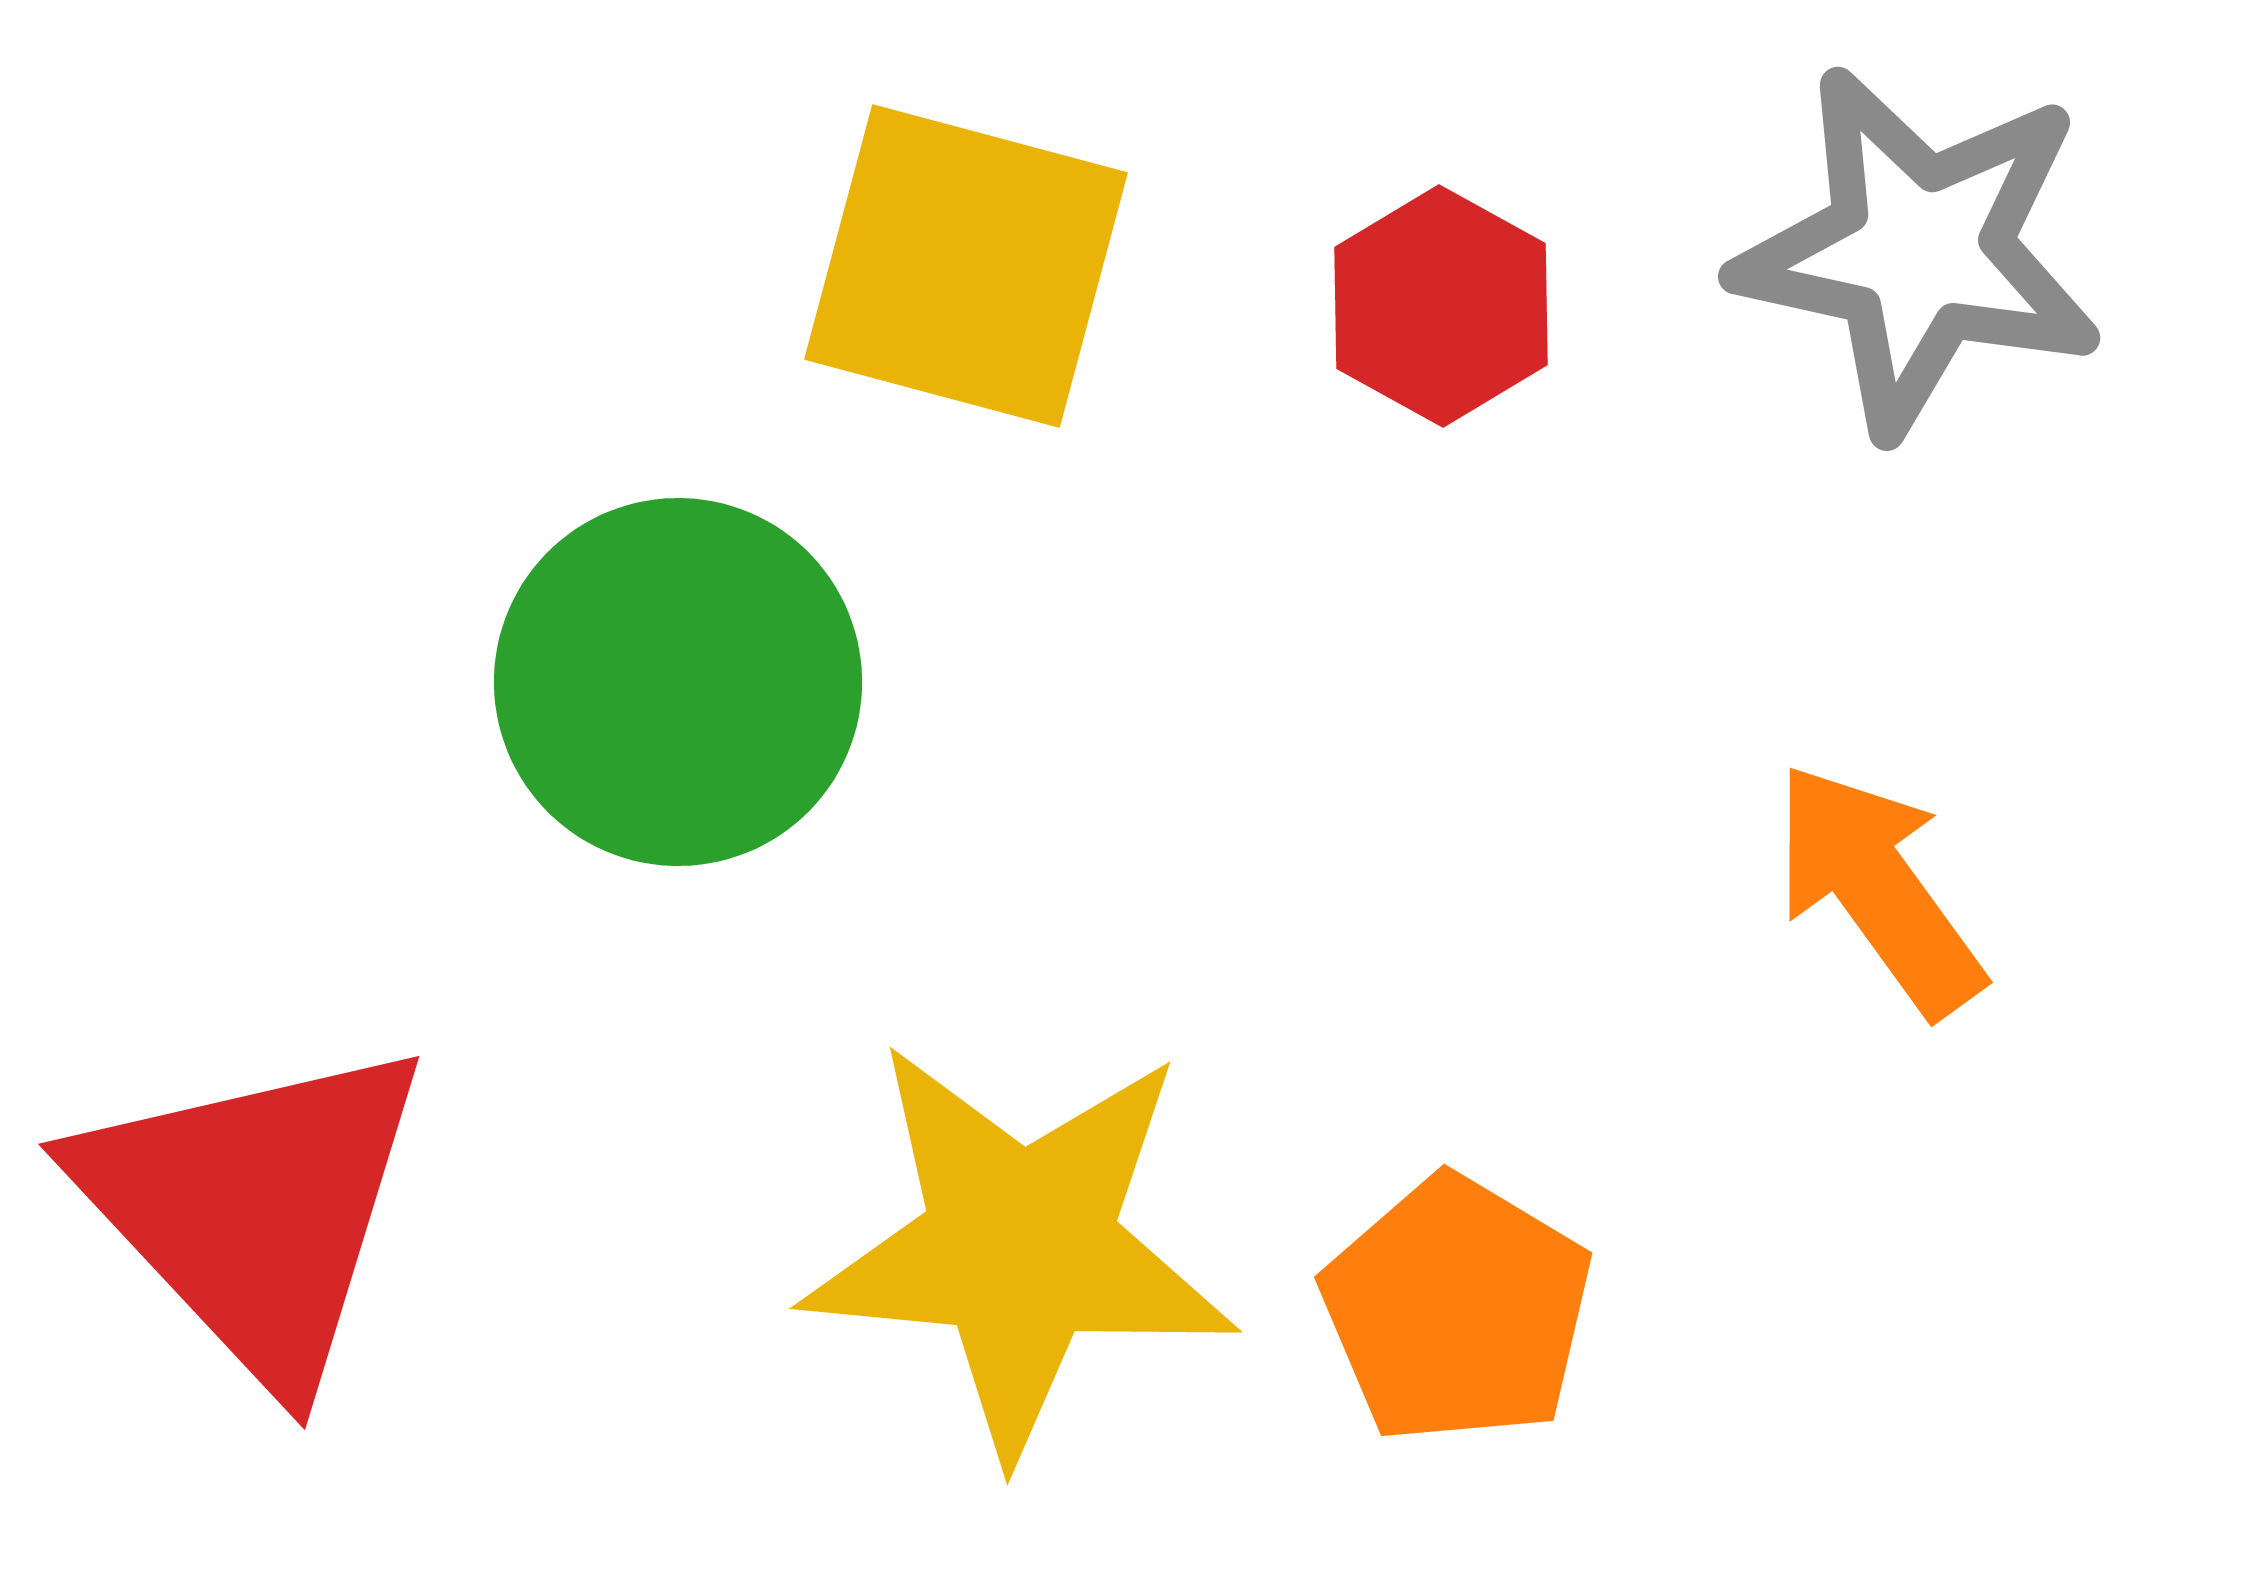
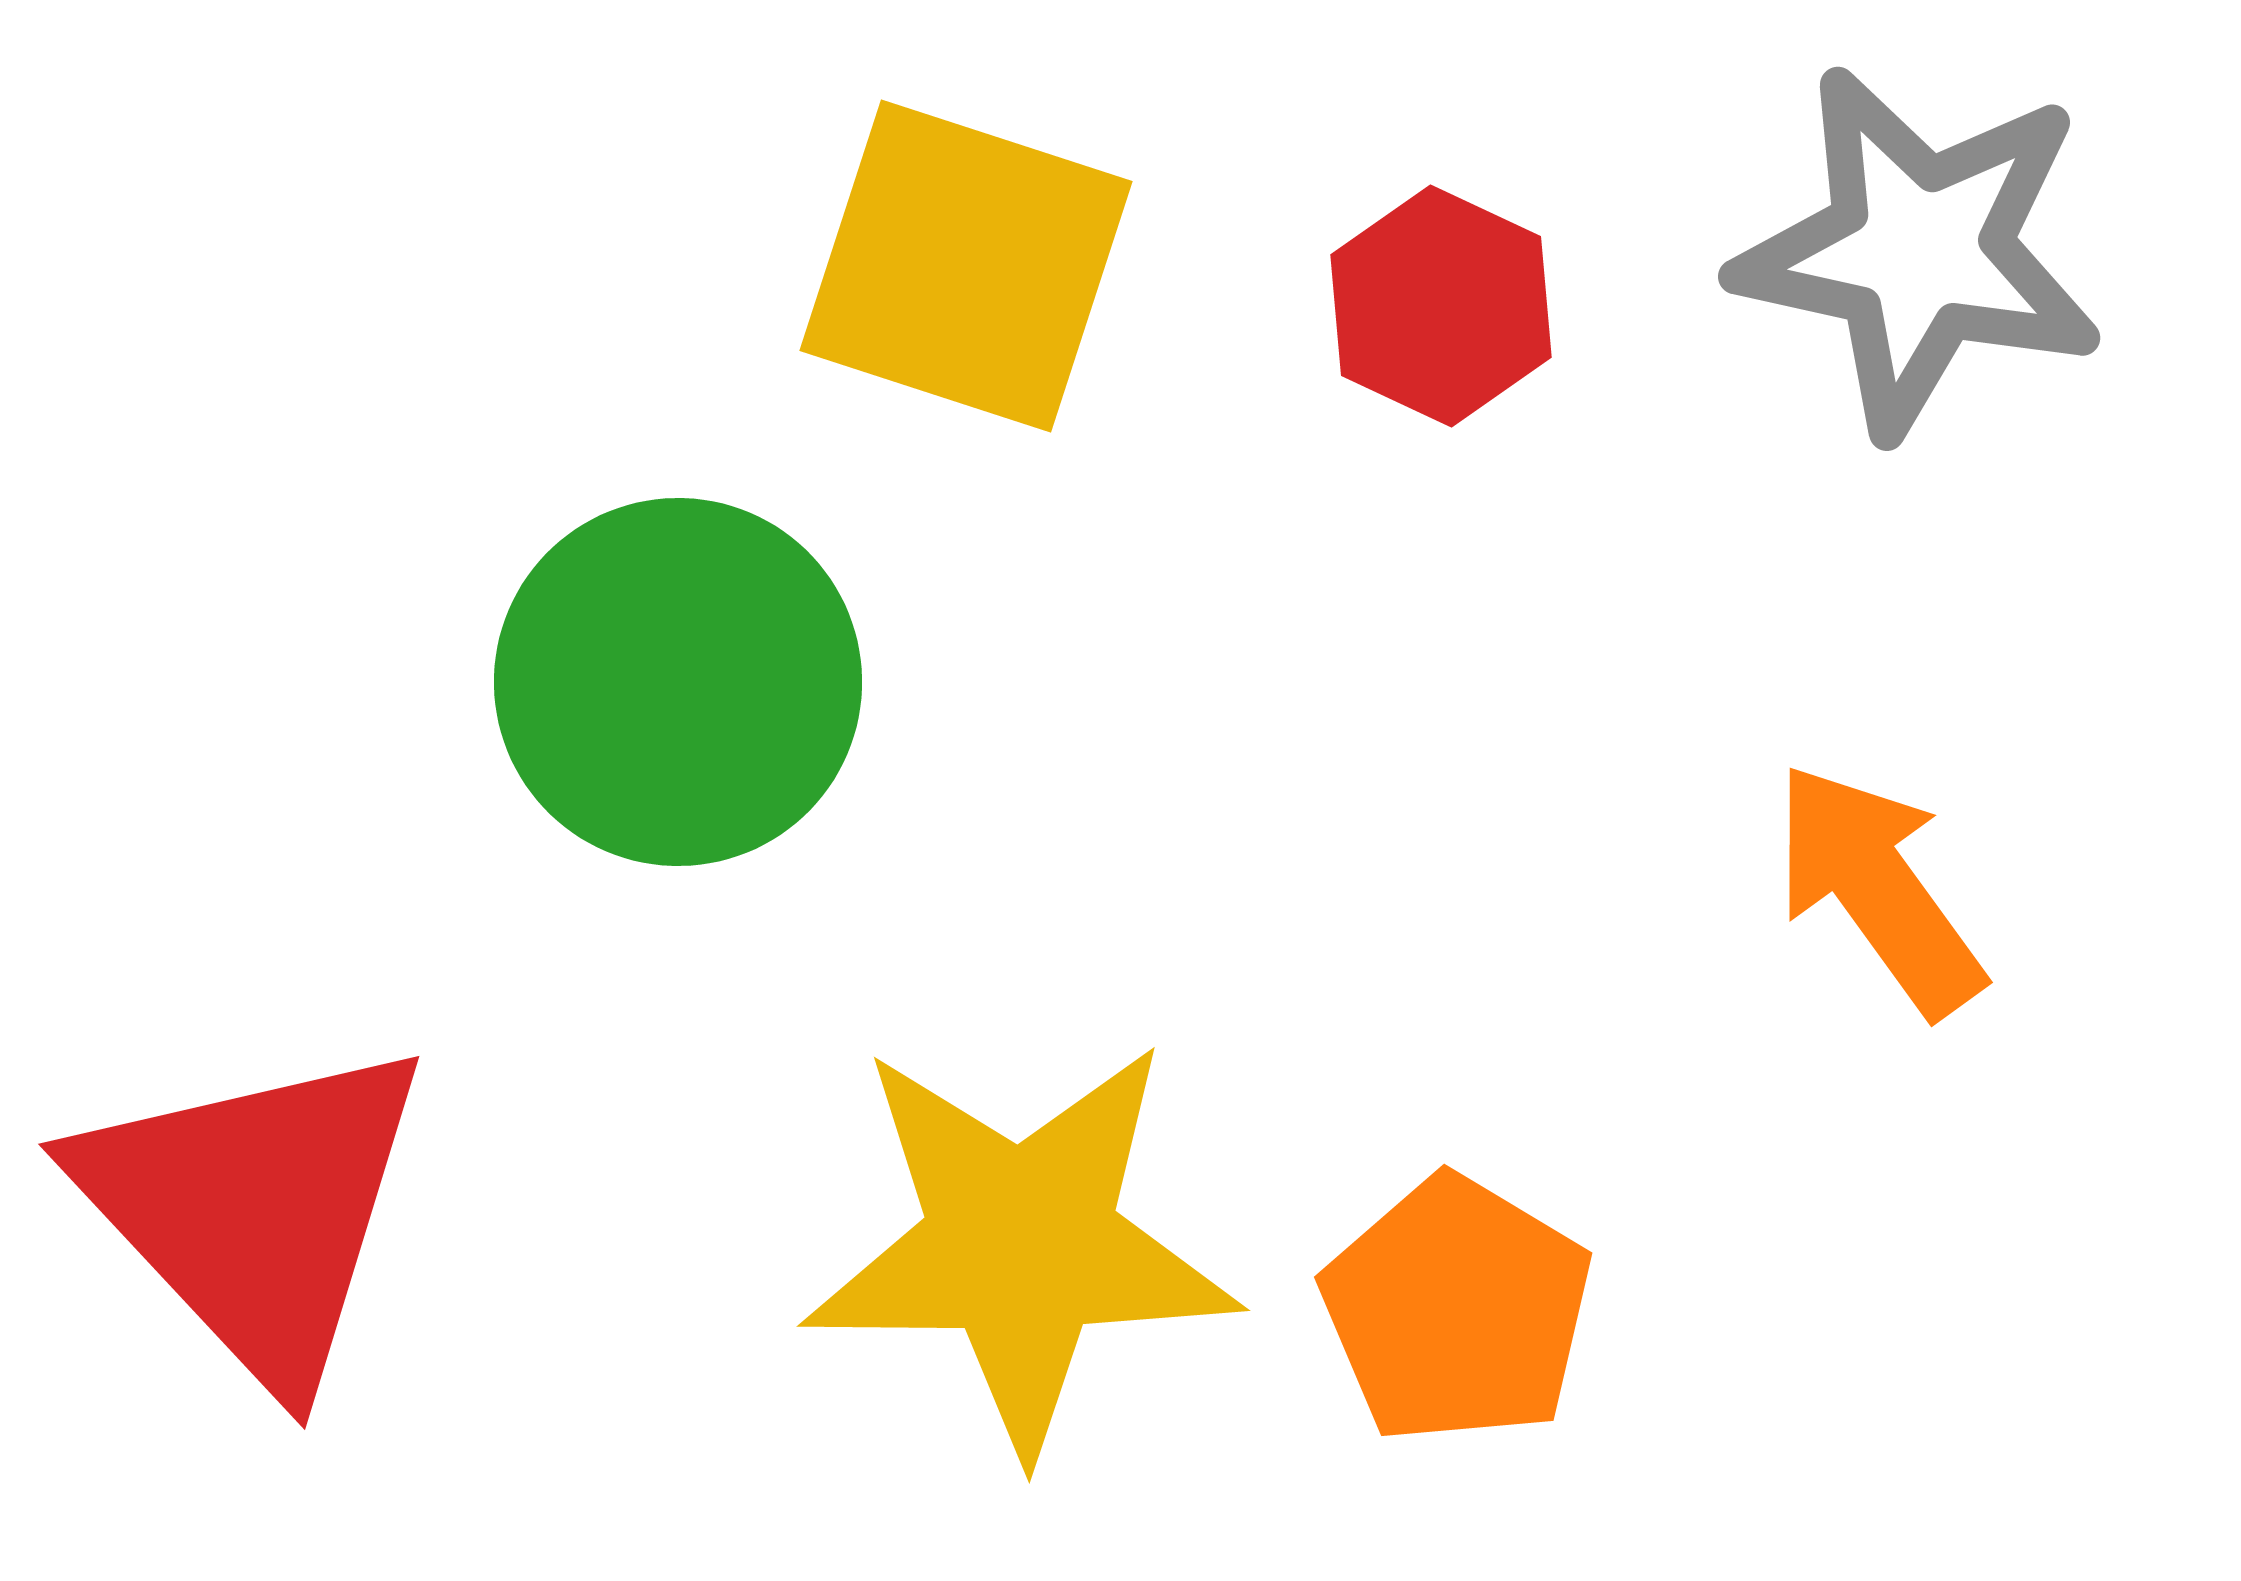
yellow square: rotated 3 degrees clockwise
red hexagon: rotated 4 degrees counterclockwise
yellow star: moved 1 px right, 2 px up; rotated 5 degrees counterclockwise
